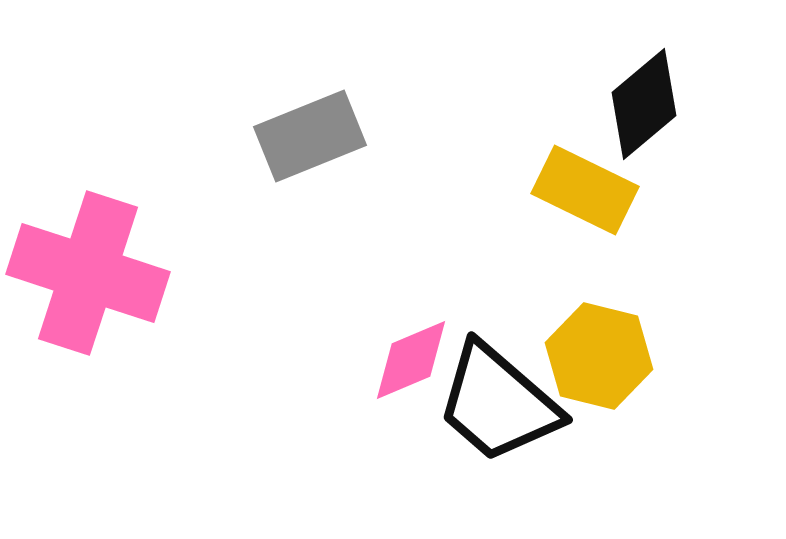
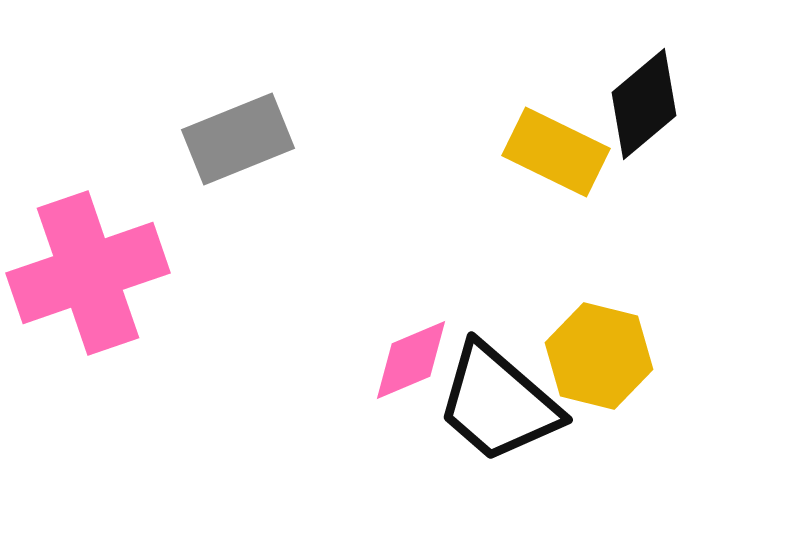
gray rectangle: moved 72 px left, 3 px down
yellow rectangle: moved 29 px left, 38 px up
pink cross: rotated 37 degrees counterclockwise
